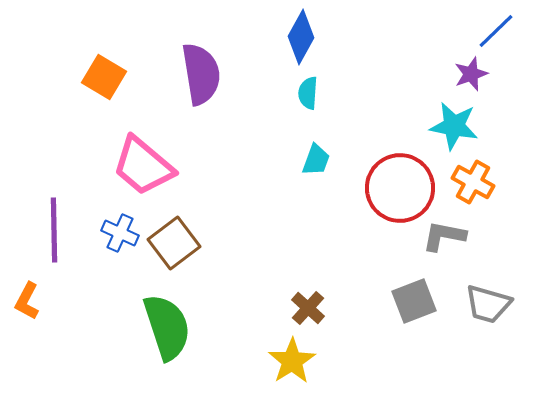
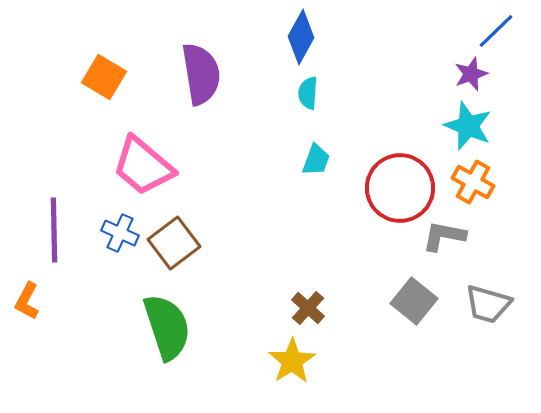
cyan star: moved 14 px right; rotated 12 degrees clockwise
gray square: rotated 30 degrees counterclockwise
